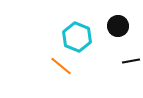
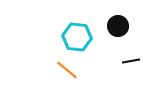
cyan hexagon: rotated 16 degrees counterclockwise
orange line: moved 6 px right, 4 px down
